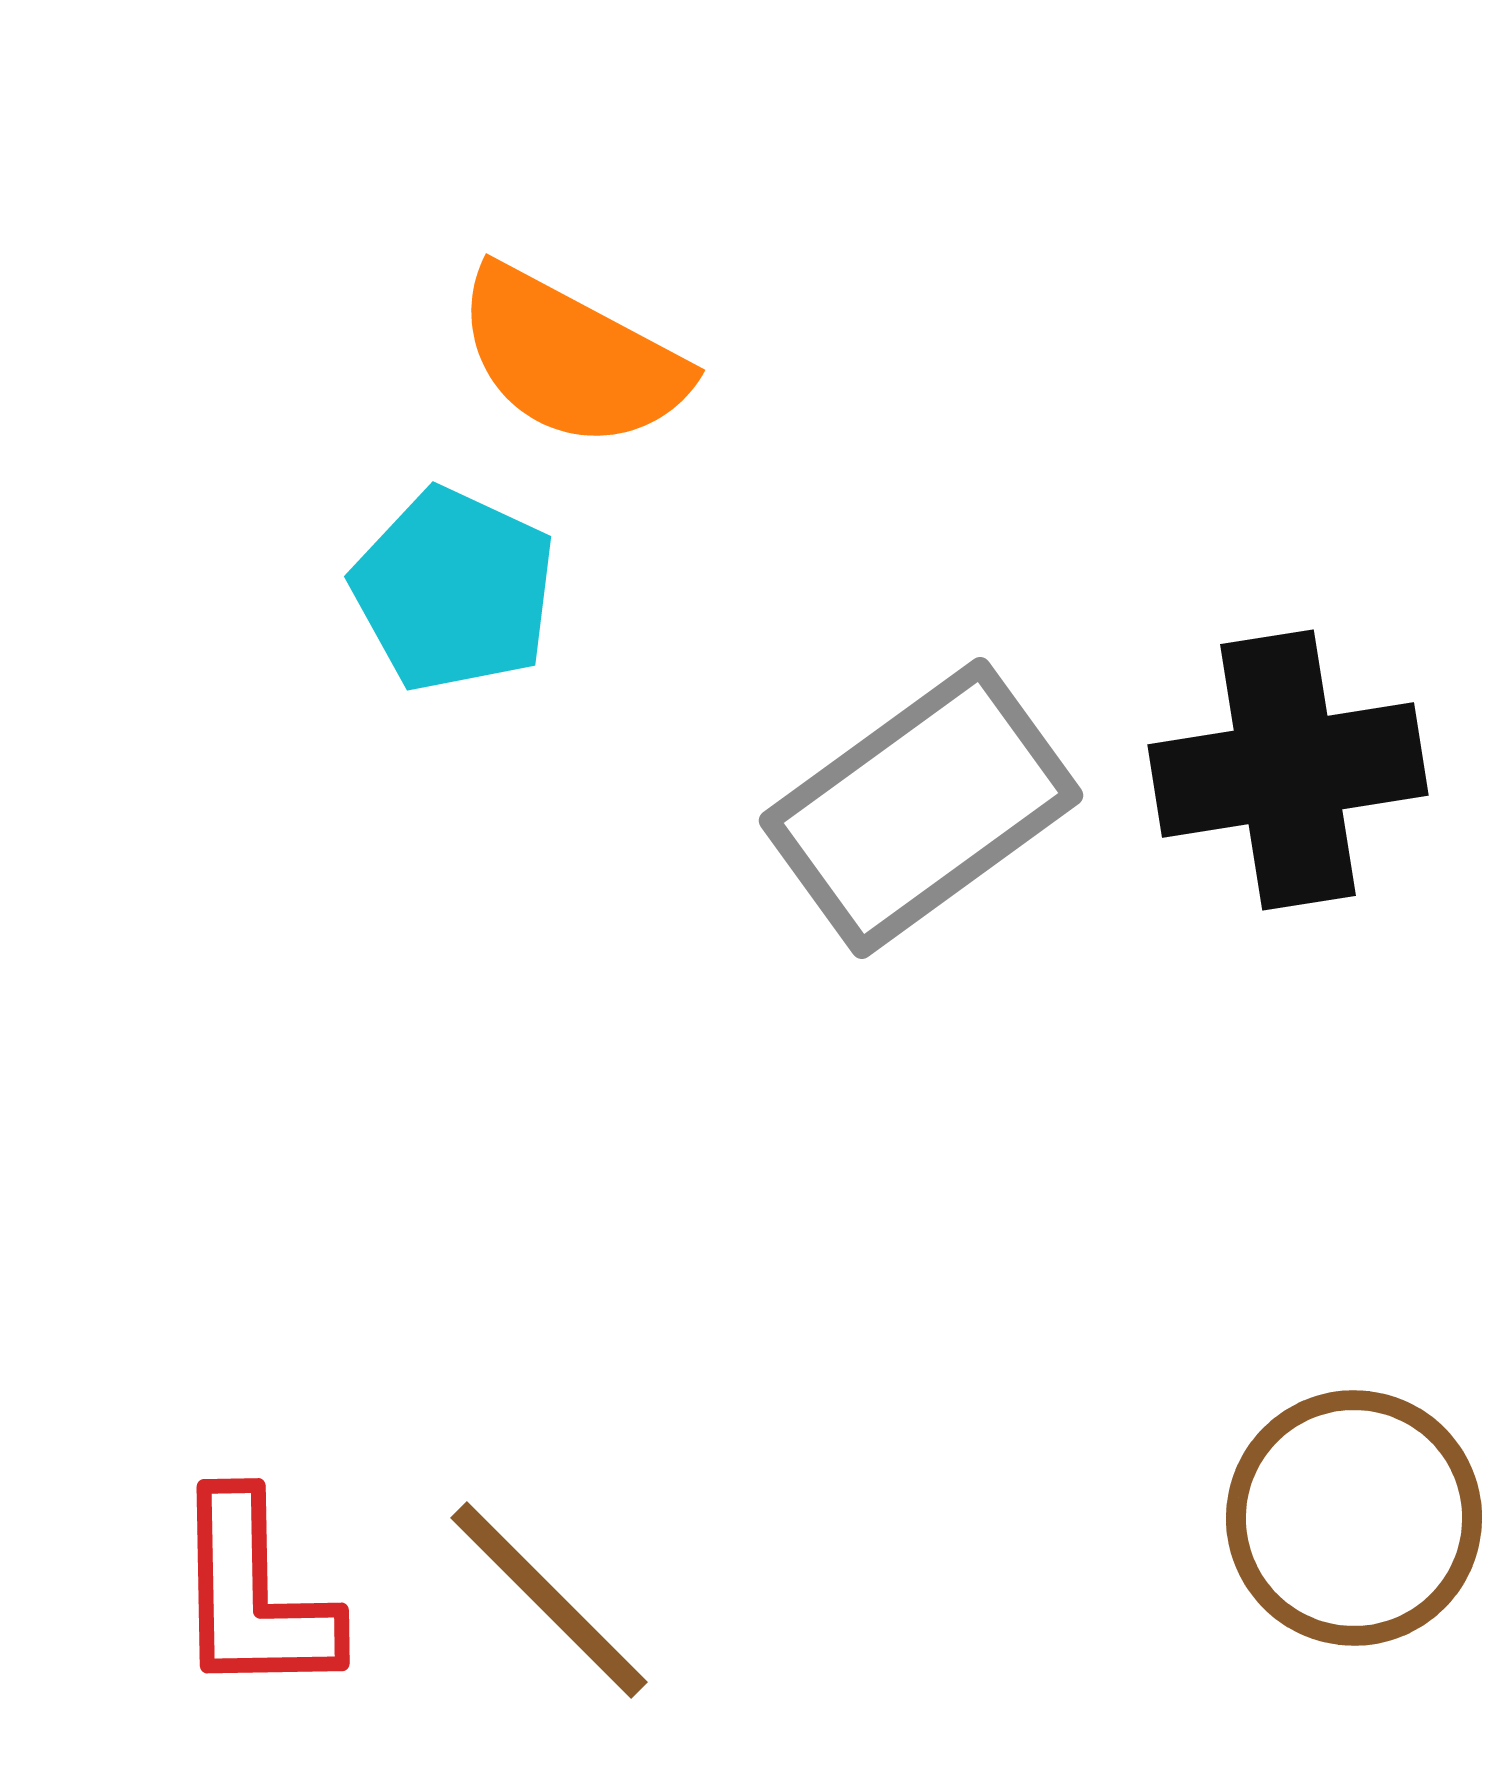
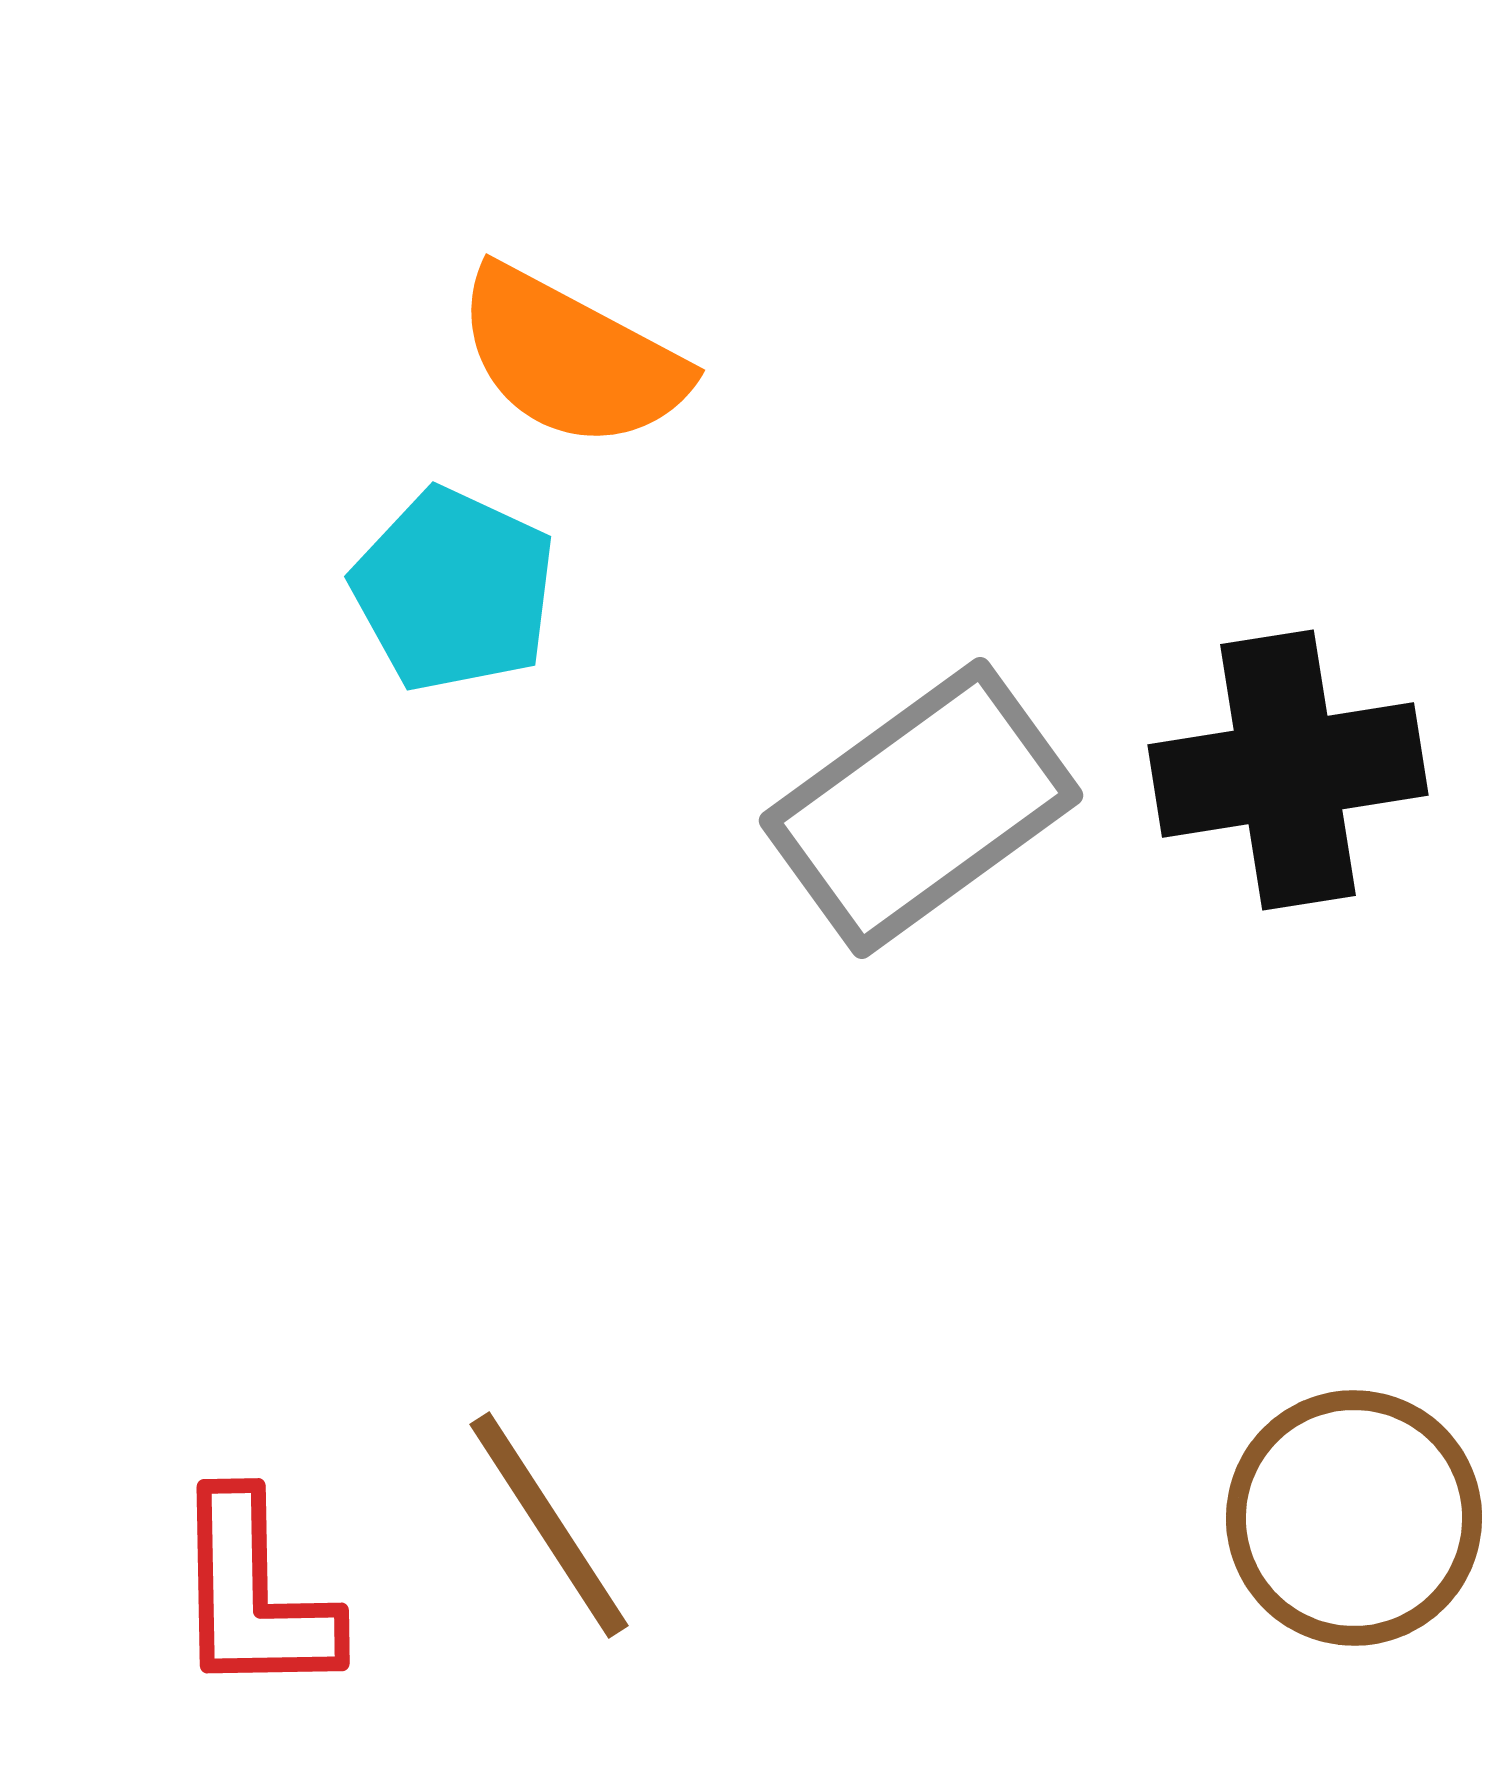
brown line: moved 75 px up; rotated 12 degrees clockwise
